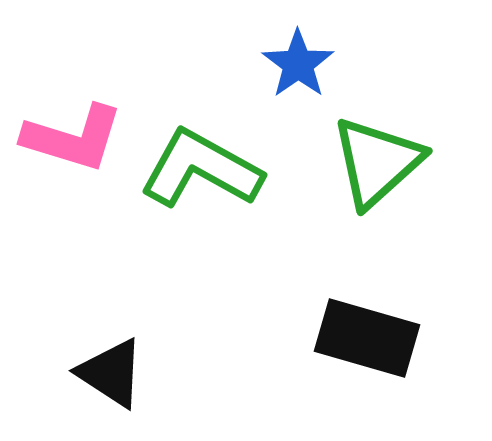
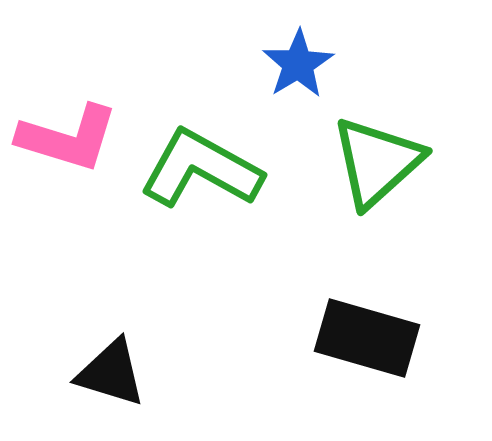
blue star: rotated 4 degrees clockwise
pink L-shape: moved 5 px left
black triangle: rotated 16 degrees counterclockwise
